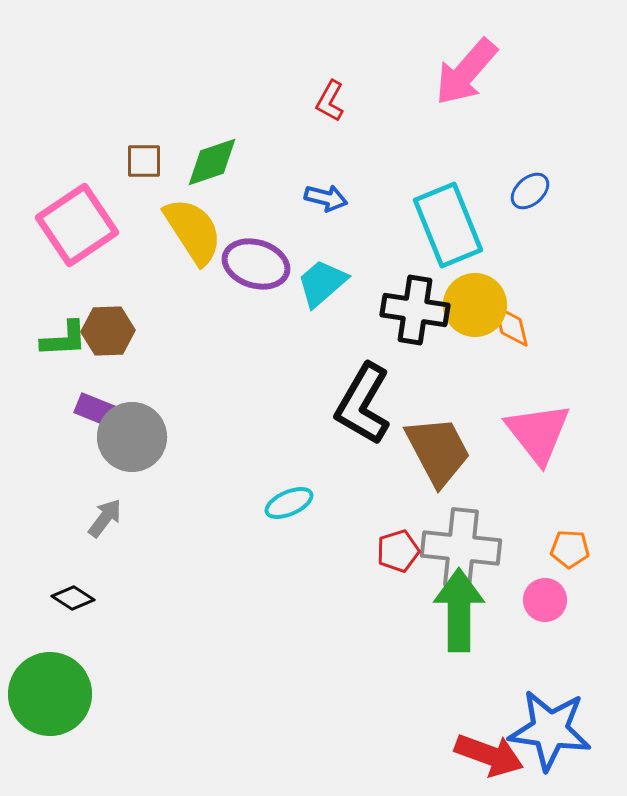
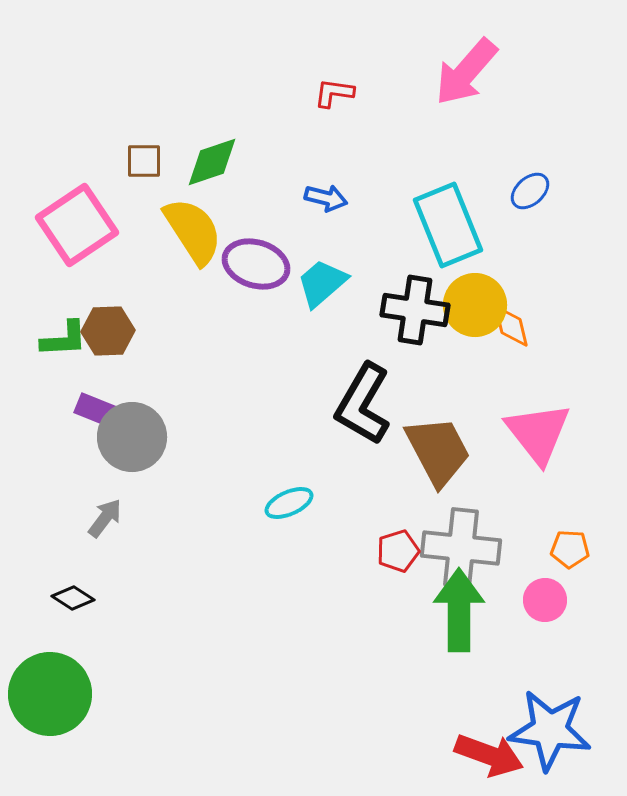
red L-shape: moved 4 px right, 8 px up; rotated 69 degrees clockwise
